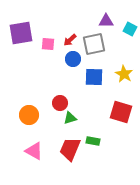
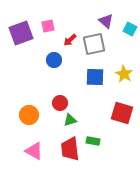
purple triangle: rotated 42 degrees clockwise
purple square: rotated 10 degrees counterclockwise
pink square: moved 18 px up; rotated 16 degrees counterclockwise
blue circle: moved 19 px left, 1 px down
blue square: moved 1 px right
red square: moved 1 px right, 1 px down
green triangle: moved 2 px down
red trapezoid: rotated 30 degrees counterclockwise
